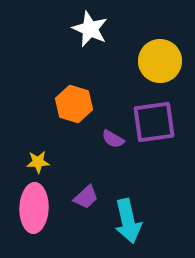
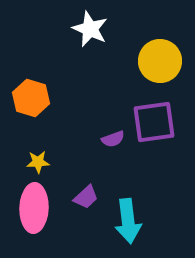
orange hexagon: moved 43 px left, 6 px up
purple semicircle: rotated 50 degrees counterclockwise
cyan arrow: rotated 6 degrees clockwise
